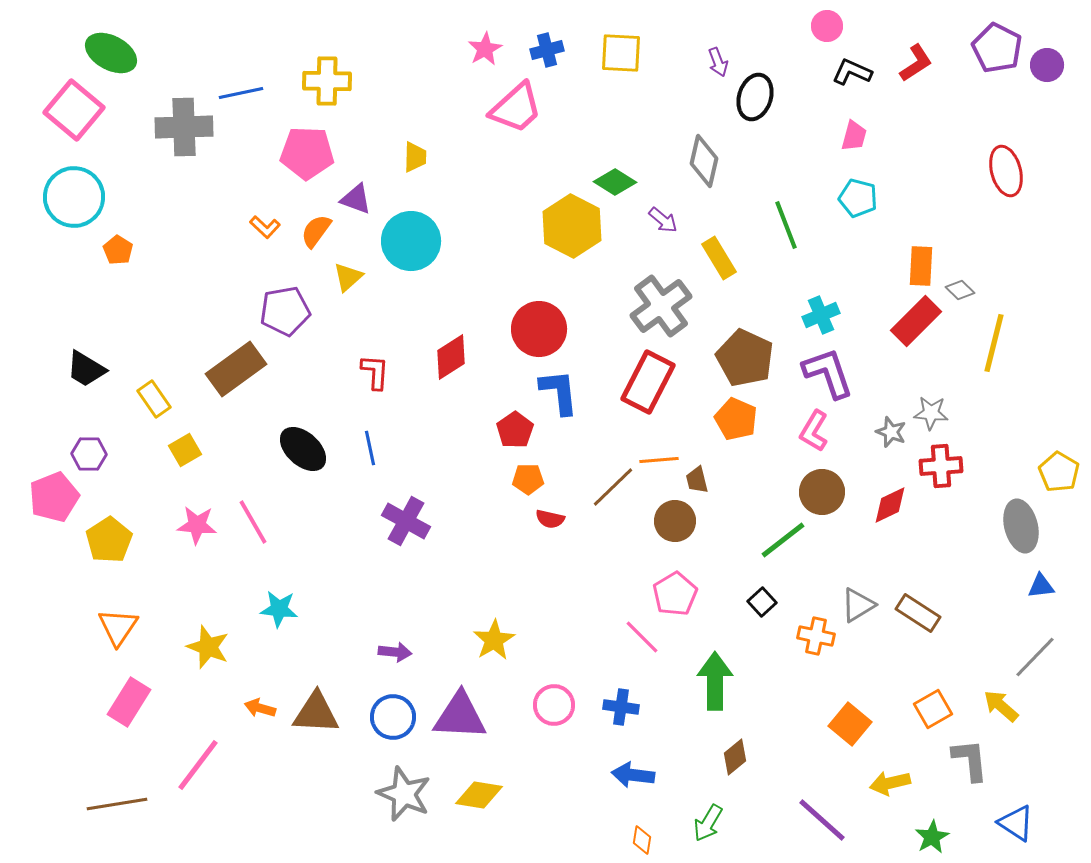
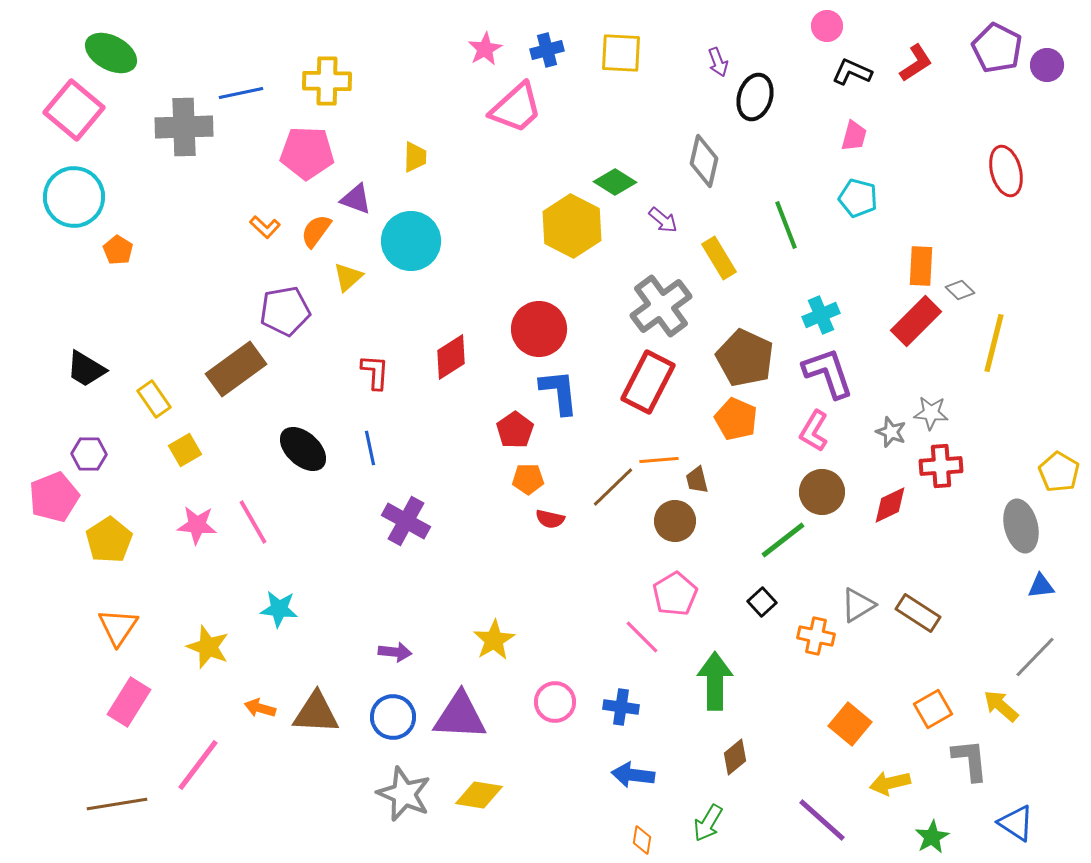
pink circle at (554, 705): moved 1 px right, 3 px up
